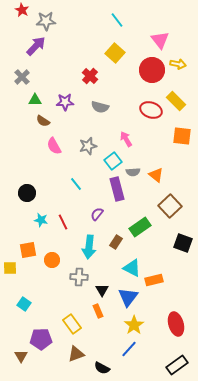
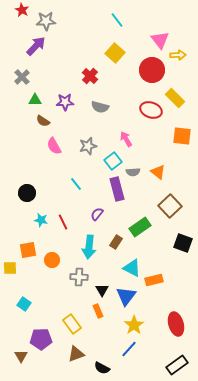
yellow arrow at (178, 64): moved 9 px up; rotated 14 degrees counterclockwise
yellow rectangle at (176, 101): moved 1 px left, 3 px up
orange triangle at (156, 175): moved 2 px right, 3 px up
blue triangle at (128, 297): moved 2 px left, 1 px up
